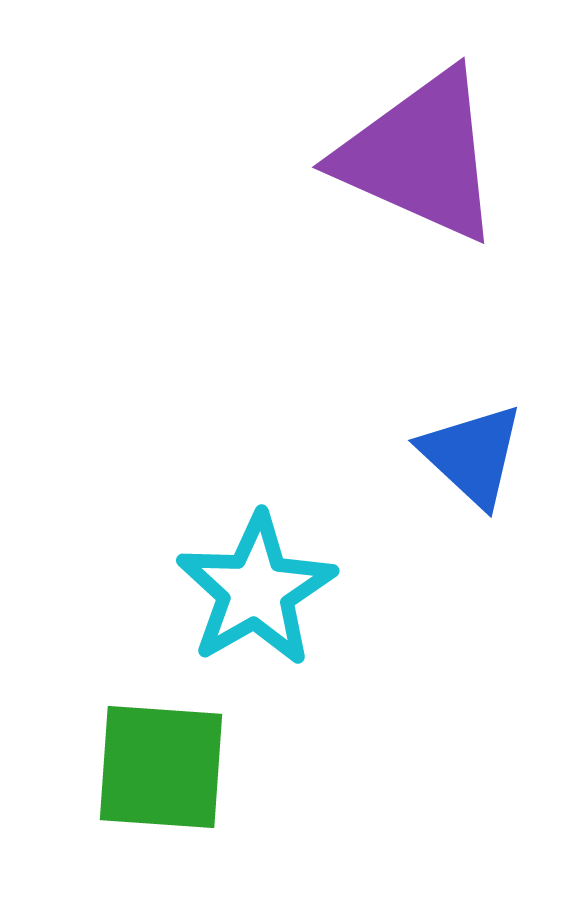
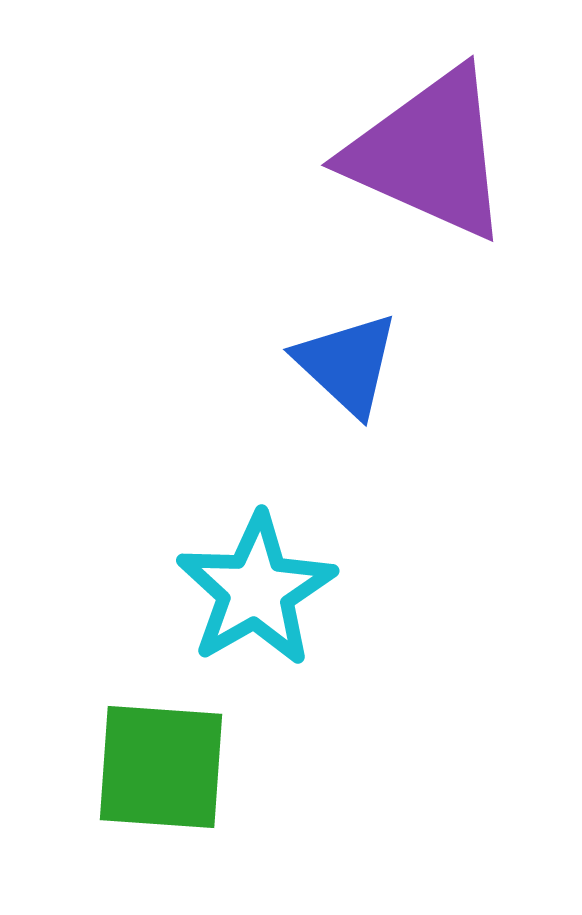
purple triangle: moved 9 px right, 2 px up
blue triangle: moved 125 px left, 91 px up
